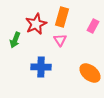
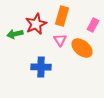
orange rectangle: moved 1 px up
pink rectangle: moved 1 px up
green arrow: moved 6 px up; rotated 56 degrees clockwise
orange ellipse: moved 8 px left, 25 px up
